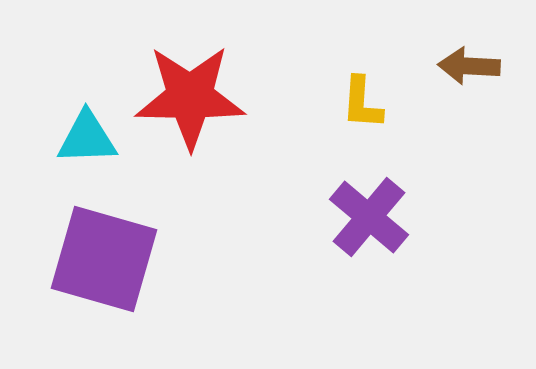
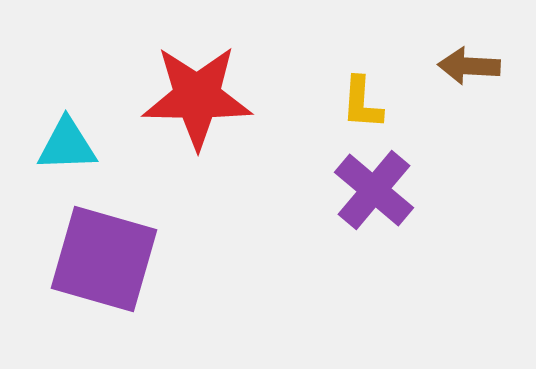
red star: moved 7 px right
cyan triangle: moved 20 px left, 7 px down
purple cross: moved 5 px right, 27 px up
